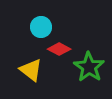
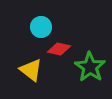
red diamond: rotated 15 degrees counterclockwise
green star: moved 1 px right
